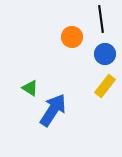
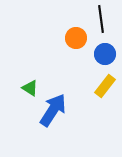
orange circle: moved 4 px right, 1 px down
